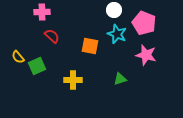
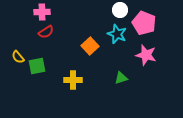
white circle: moved 6 px right
red semicircle: moved 6 px left, 4 px up; rotated 105 degrees clockwise
orange square: rotated 36 degrees clockwise
green square: rotated 12 degrees clockwise
green triangle: moved 1 px right, 1 px up
